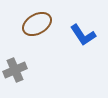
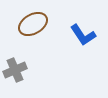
brown ellipse: moved 4 px left
